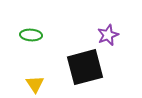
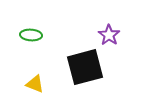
purple star: moved 1 px right; rotated 15 degrees counterclockwise
yellow triangle: rotated 36 degrees counterclockwise
